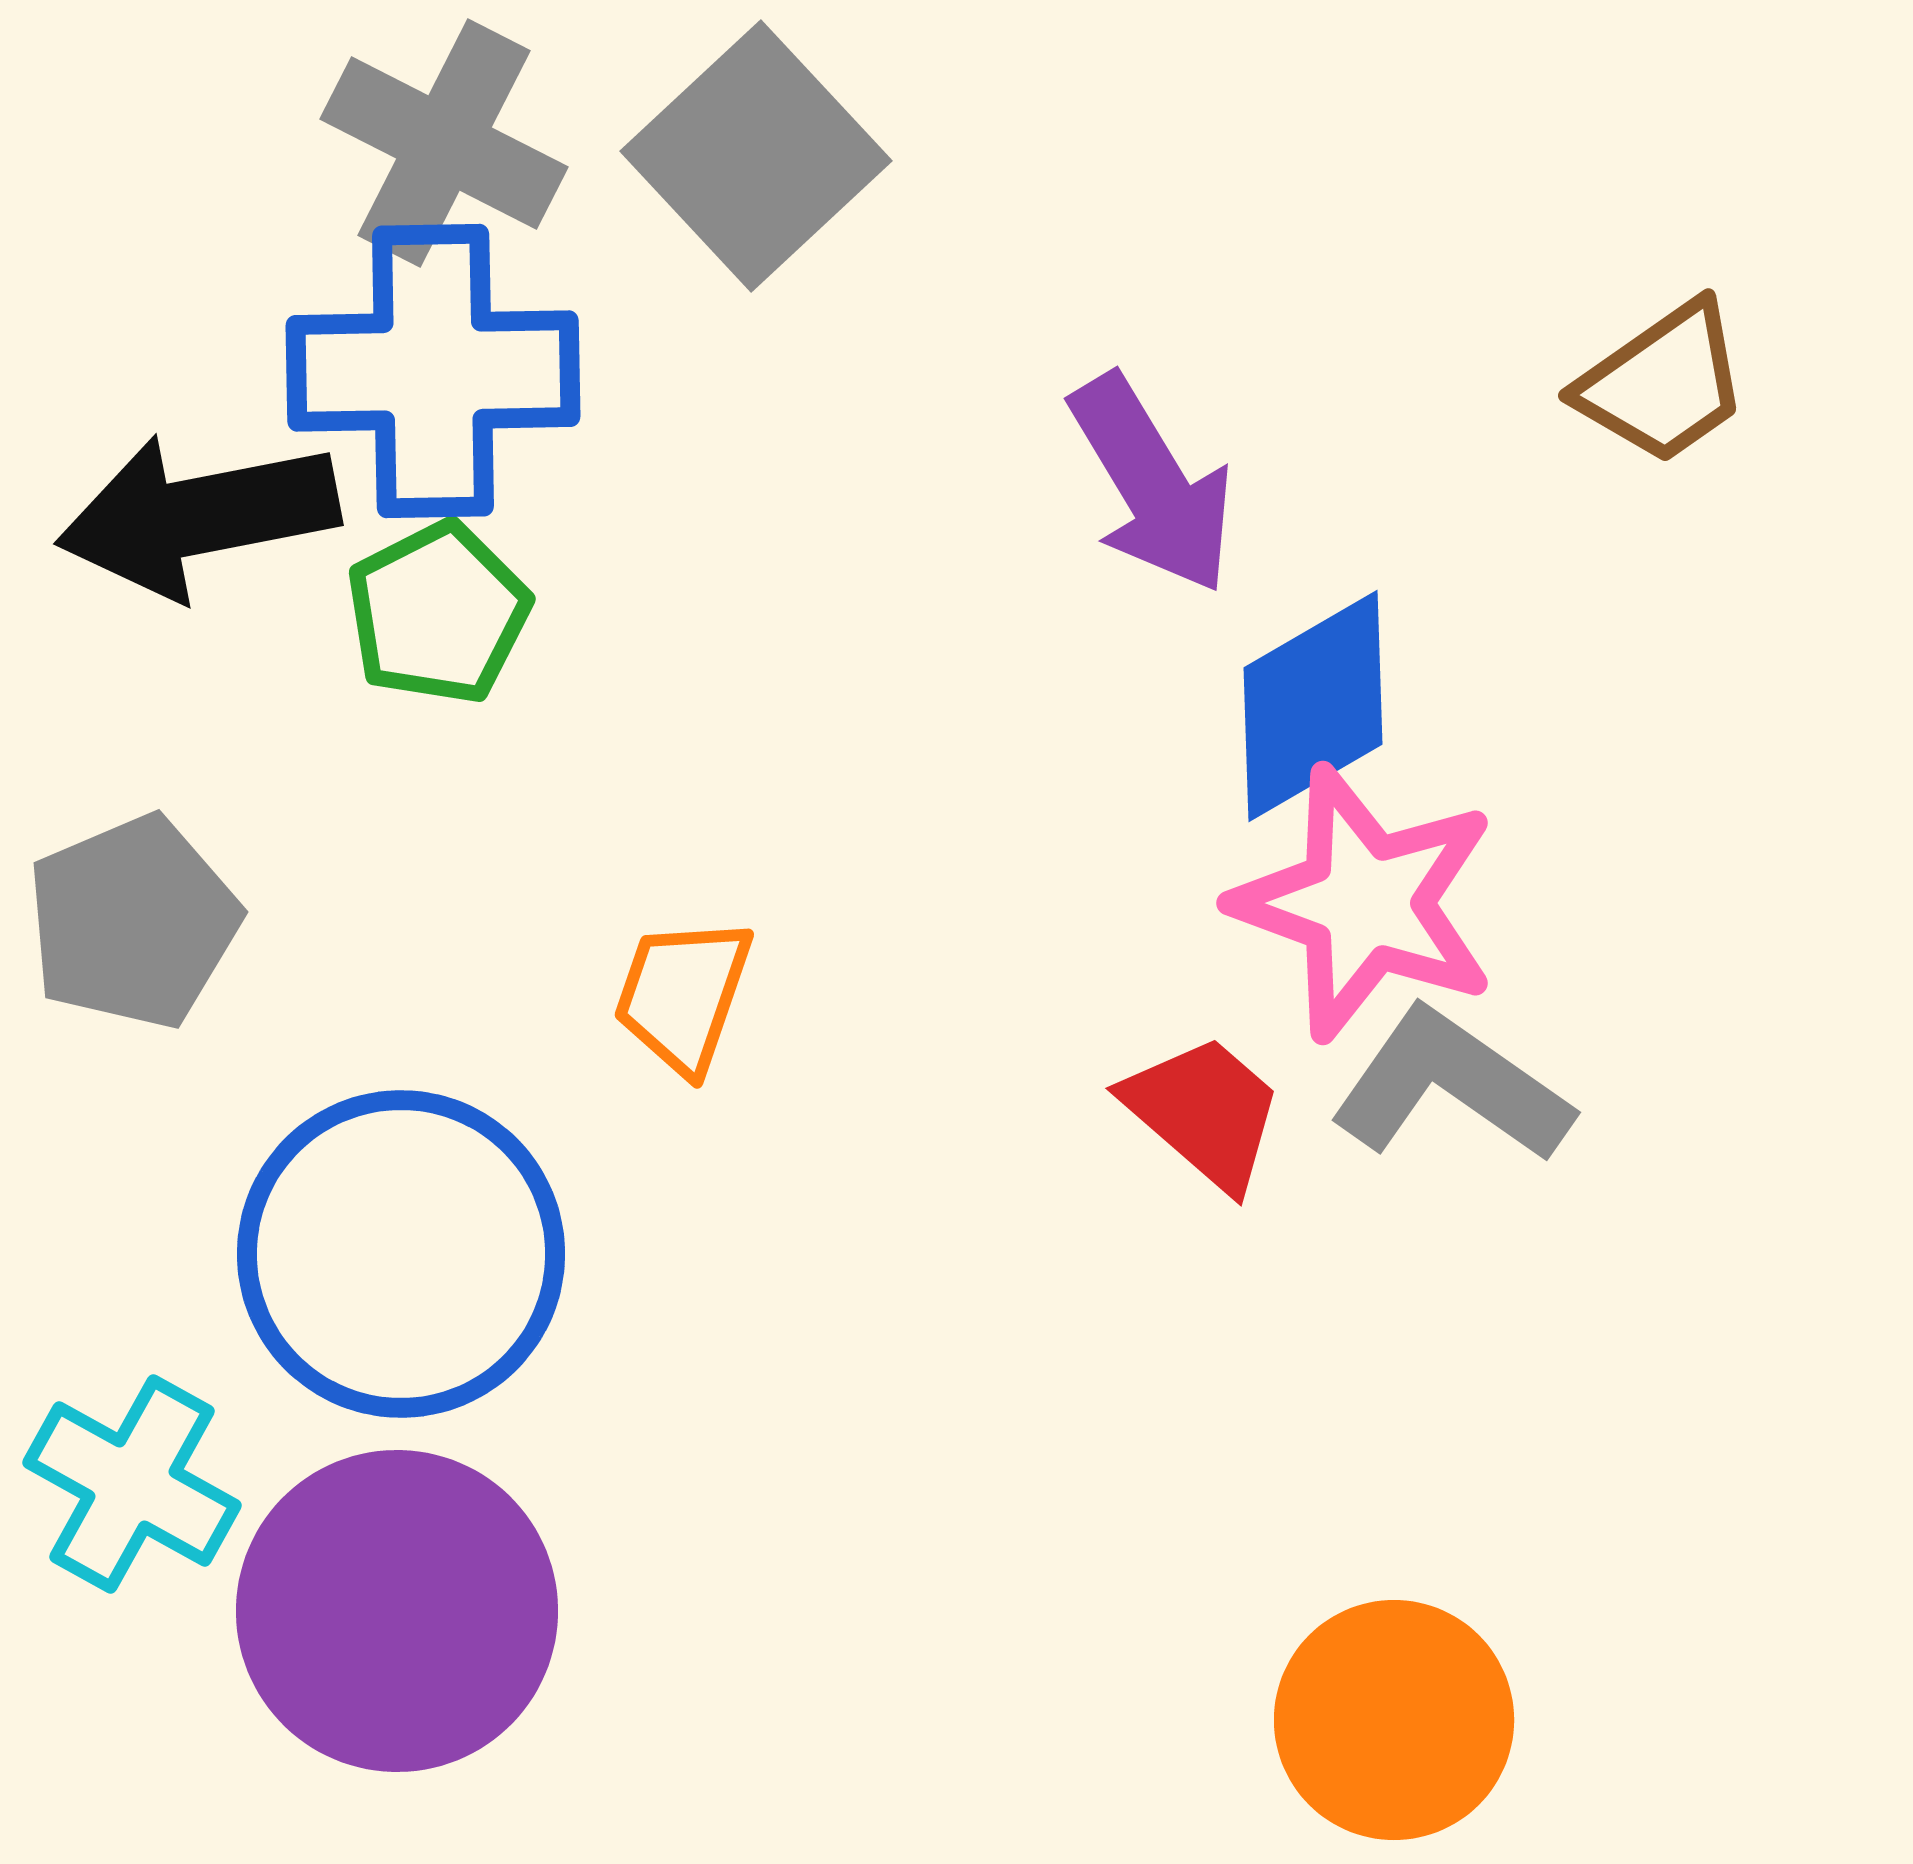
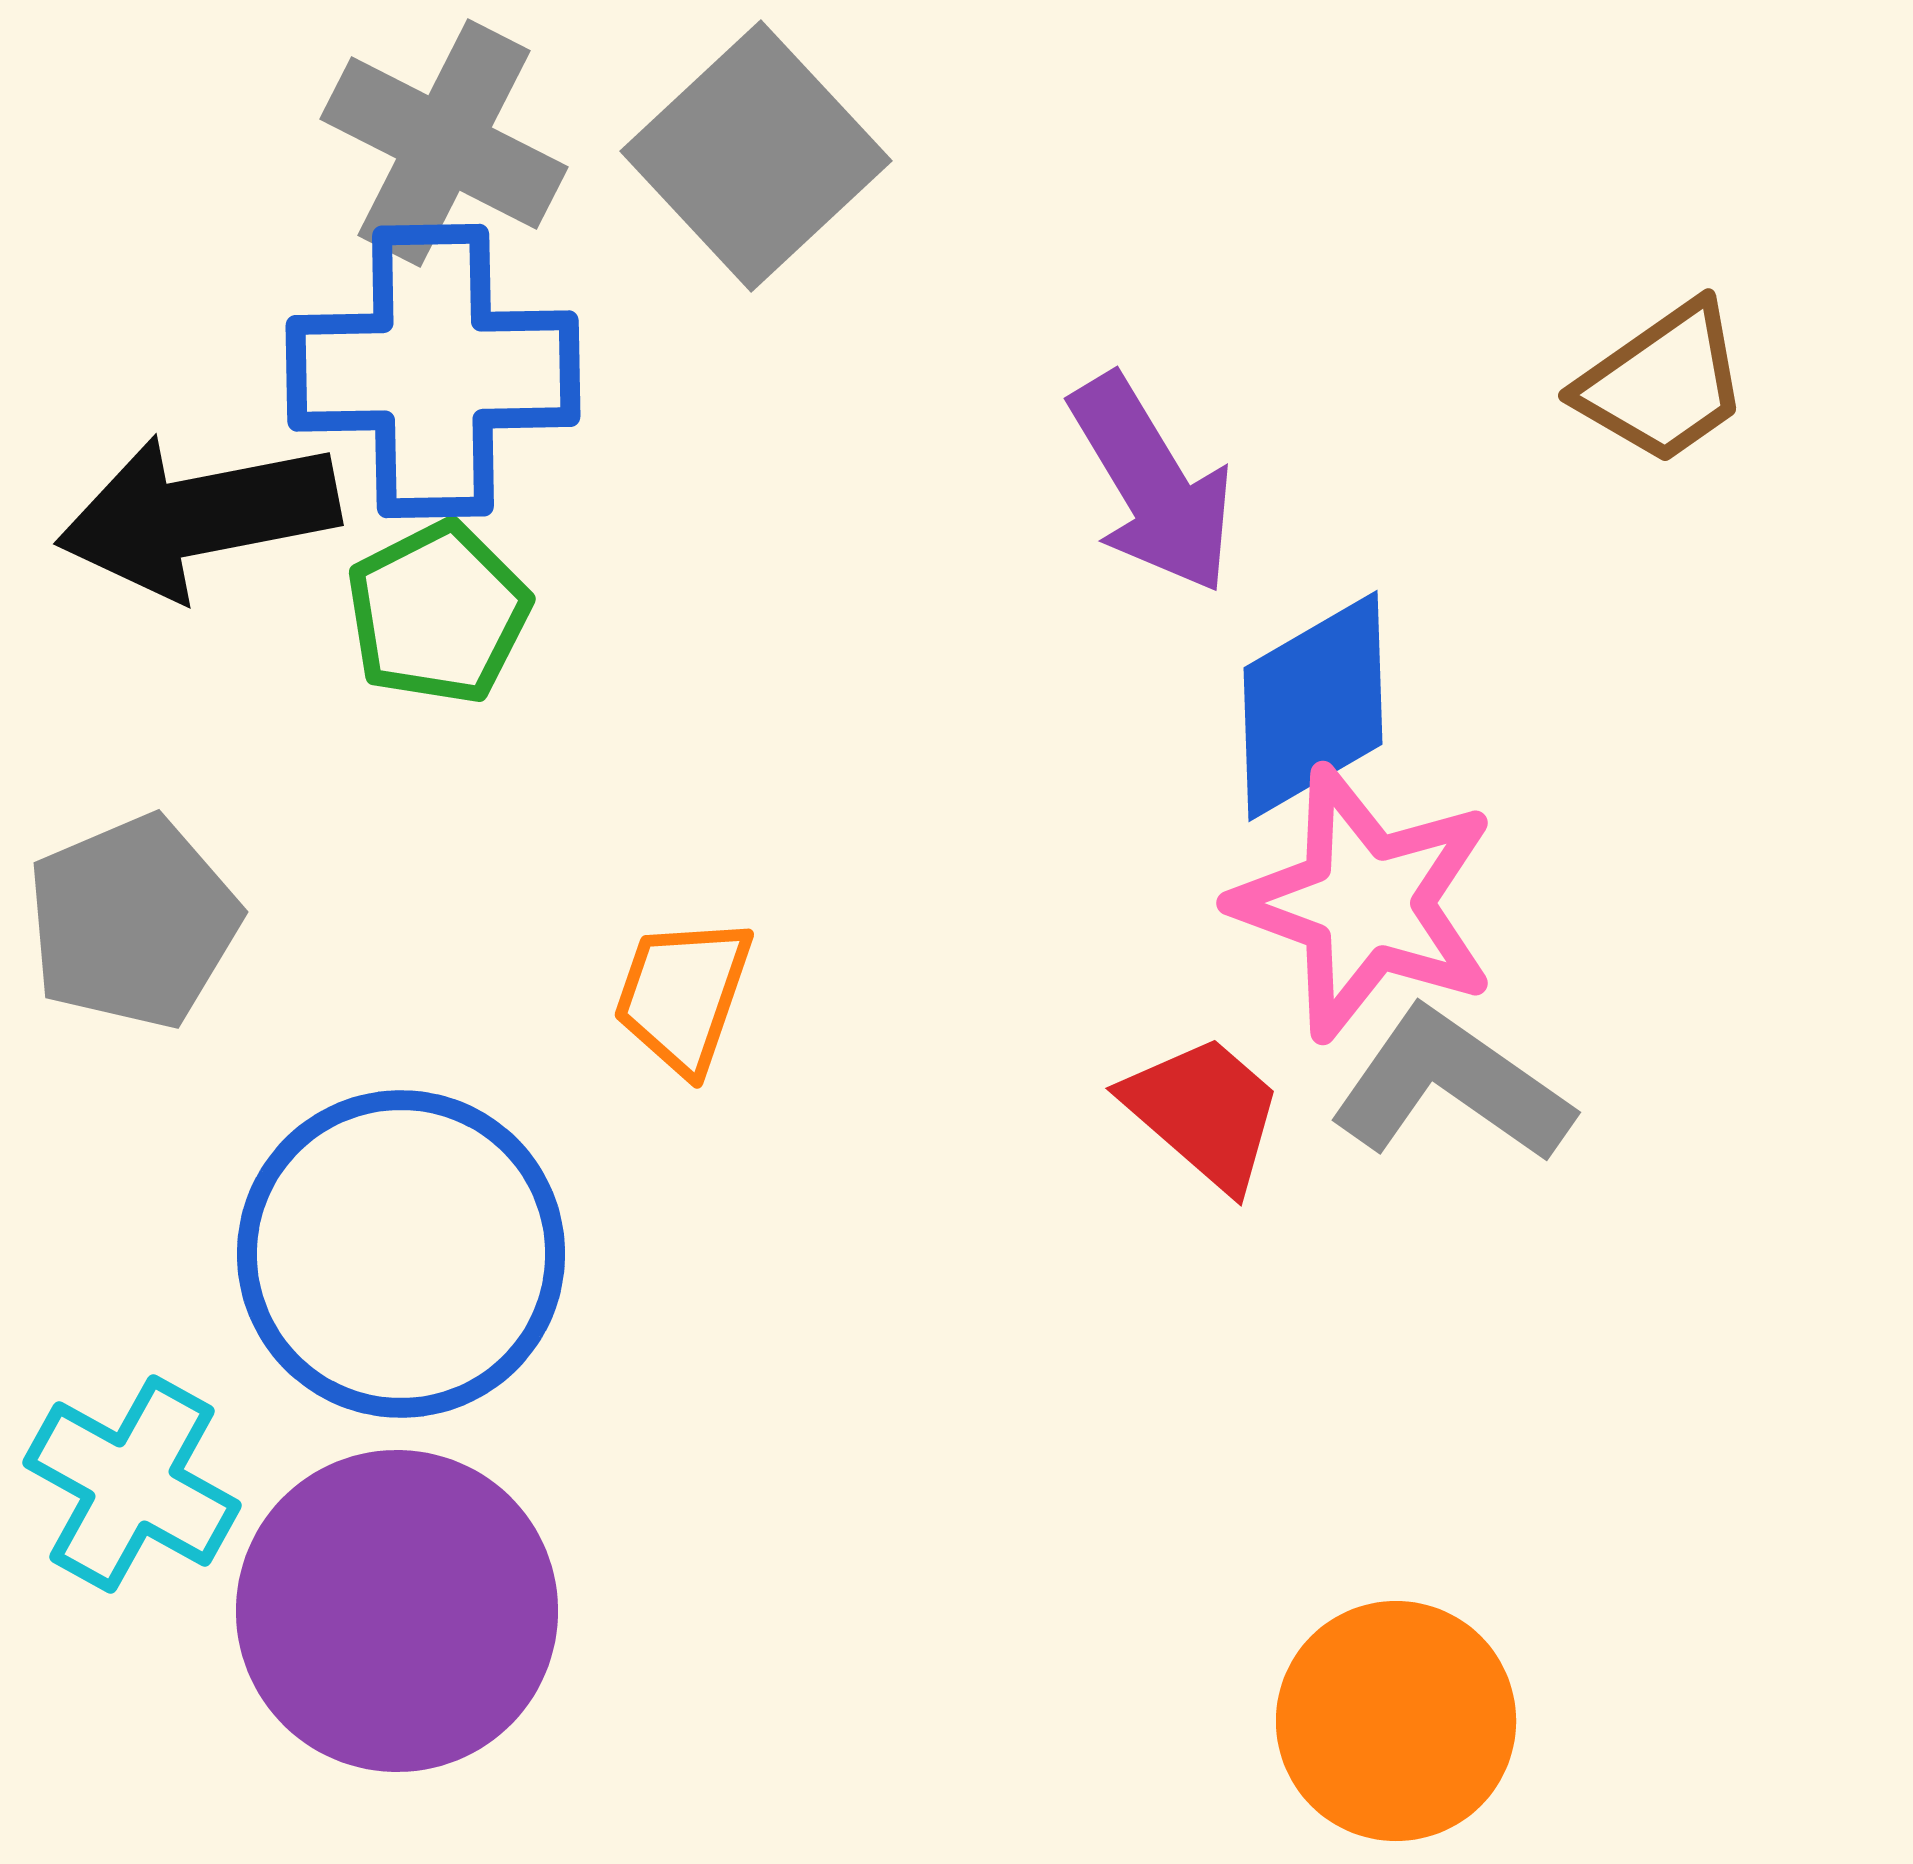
orange circle: moved 2 px right, 1 px down
